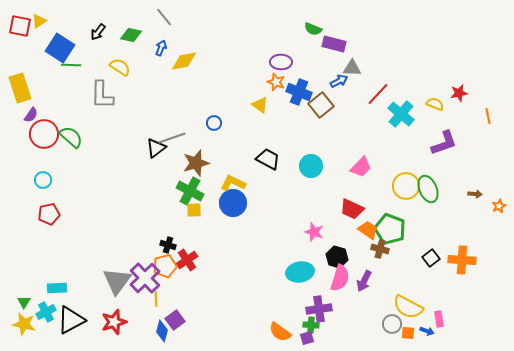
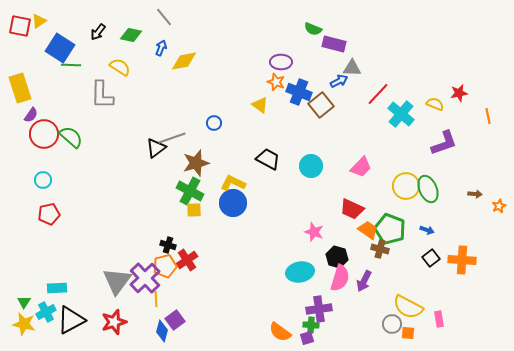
blue arrow at (427, 331): moved 101 px up
